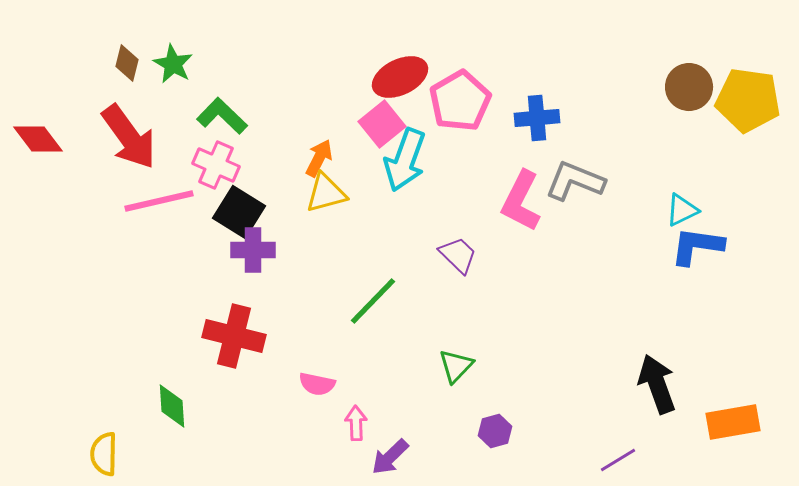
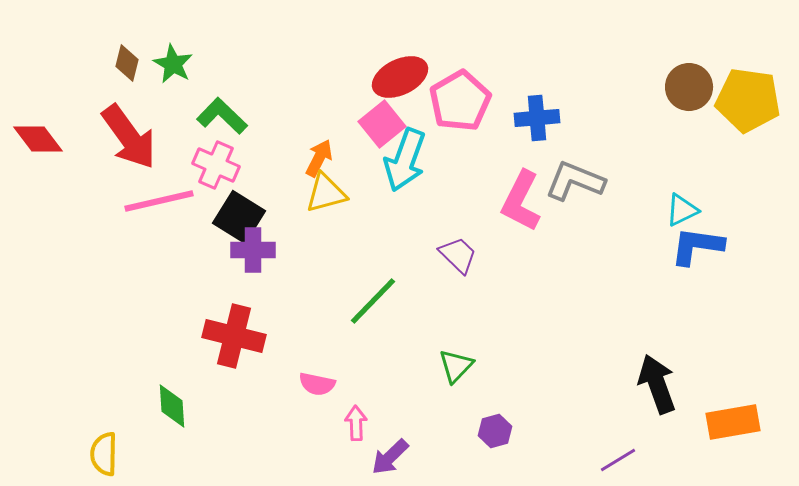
black square: moved 5 px down
